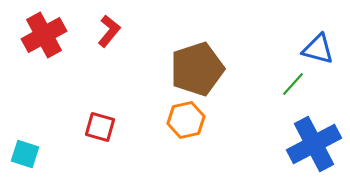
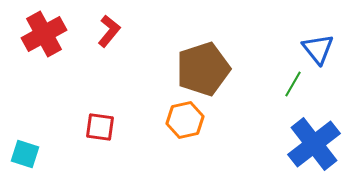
red cross: moved 1 px up
blue triangle: rotated 36 degrees clockwise
brown pentagon: moved 6 px right
green line: rotated 12 degrees counterclockwise
orange hexagon: moved 1 px left
red square: rotated 8 degrees counterclockwise
blue cross: rotated 10 degrees counterclockwise
